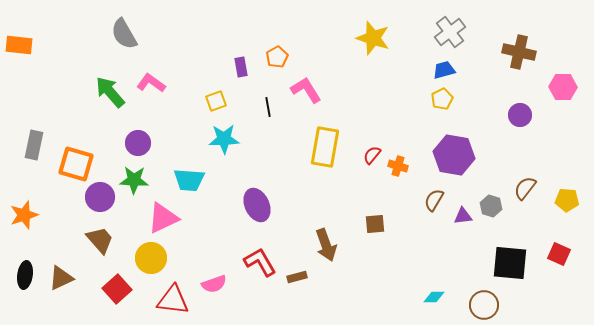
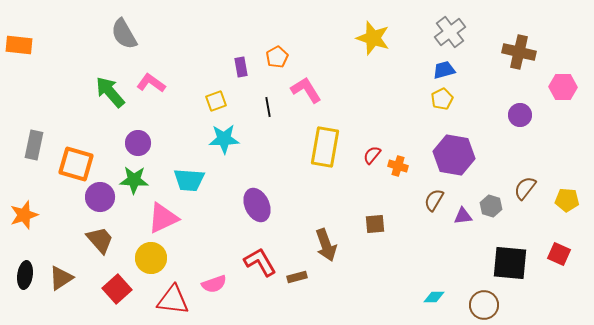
brown triangle at (61, 278): rotated 8 degrees counterclockwise
